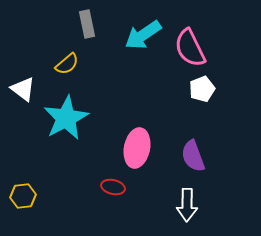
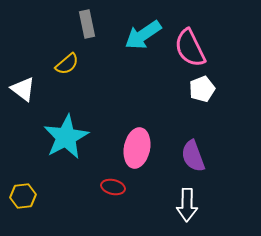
cyan star: moved 19 px down
